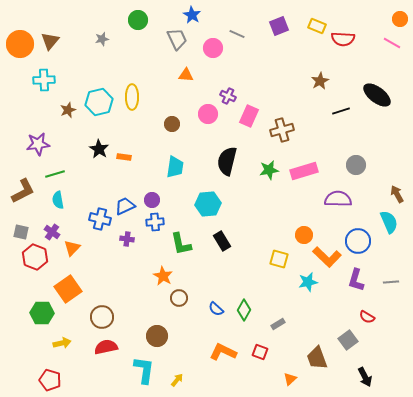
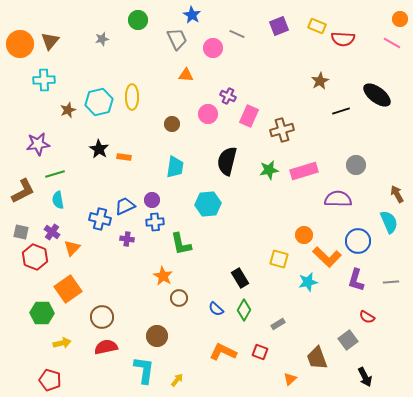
black rectangle at (222, 241): moved 18 px right, 37 px down
